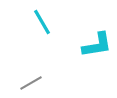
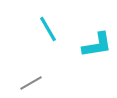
cyan line: moved 6 px right, 7 px down
